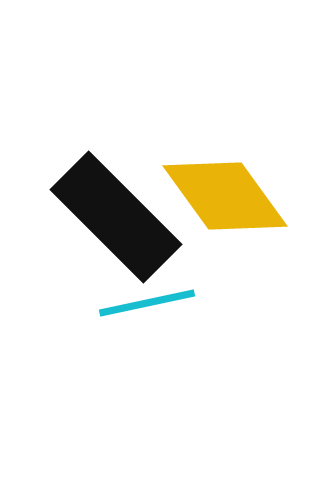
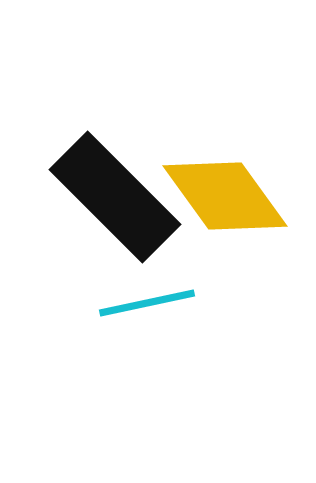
black rectangle: moved 1 px left, 20 px up
